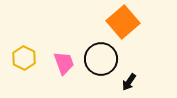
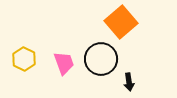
orange square: moved 2 px left
yellow hexagon: moved 1 px down
black arrow: rotated 42 degrees counterclockwise
